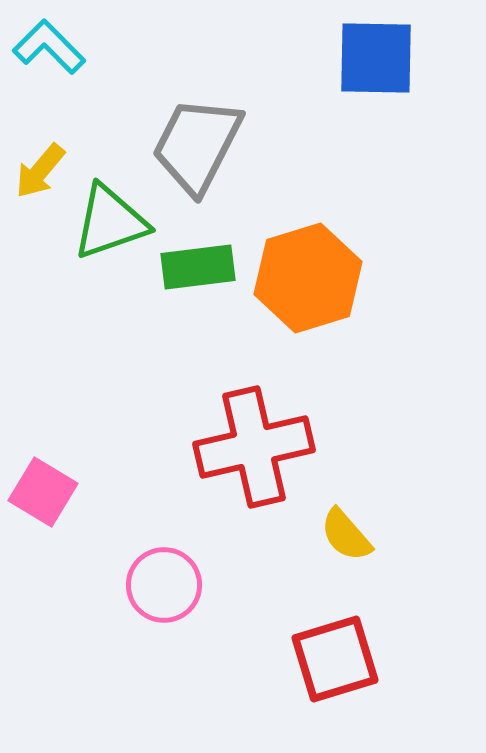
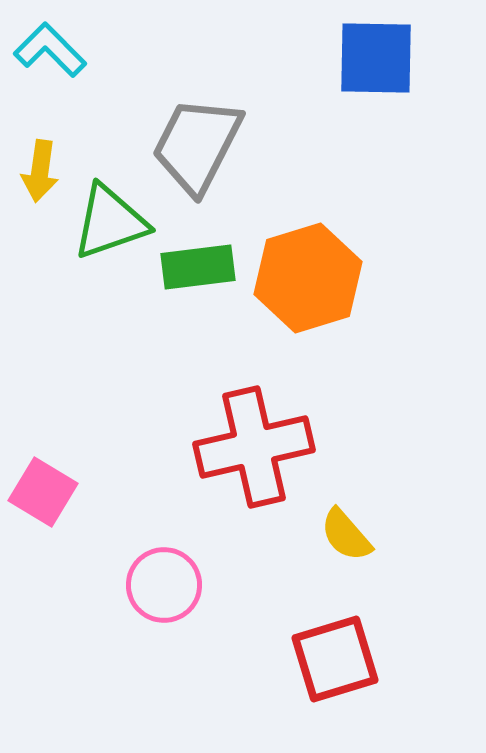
cyan L-shape: moved 1 px right, 3 px down
yellow arrow: rotated 32 degrees counterclockwise
